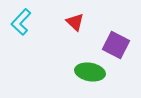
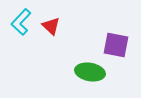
red triangle: moved 24 px left, 4 px down
purple square: rotated 16 degrees counterclockwise
